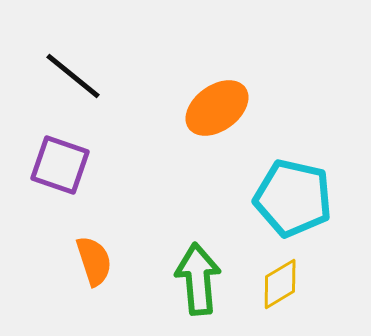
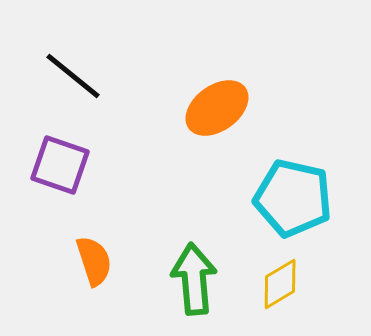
green arrow: moved 4 px left
